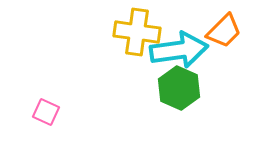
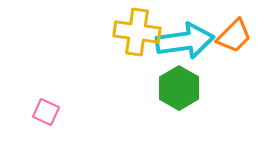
orange trapezoid: moved 10 px right, 5 px down
cyan arrow: moved 6 px right, 9 px up
green hexagon: rotated 6 degrees clockwise
